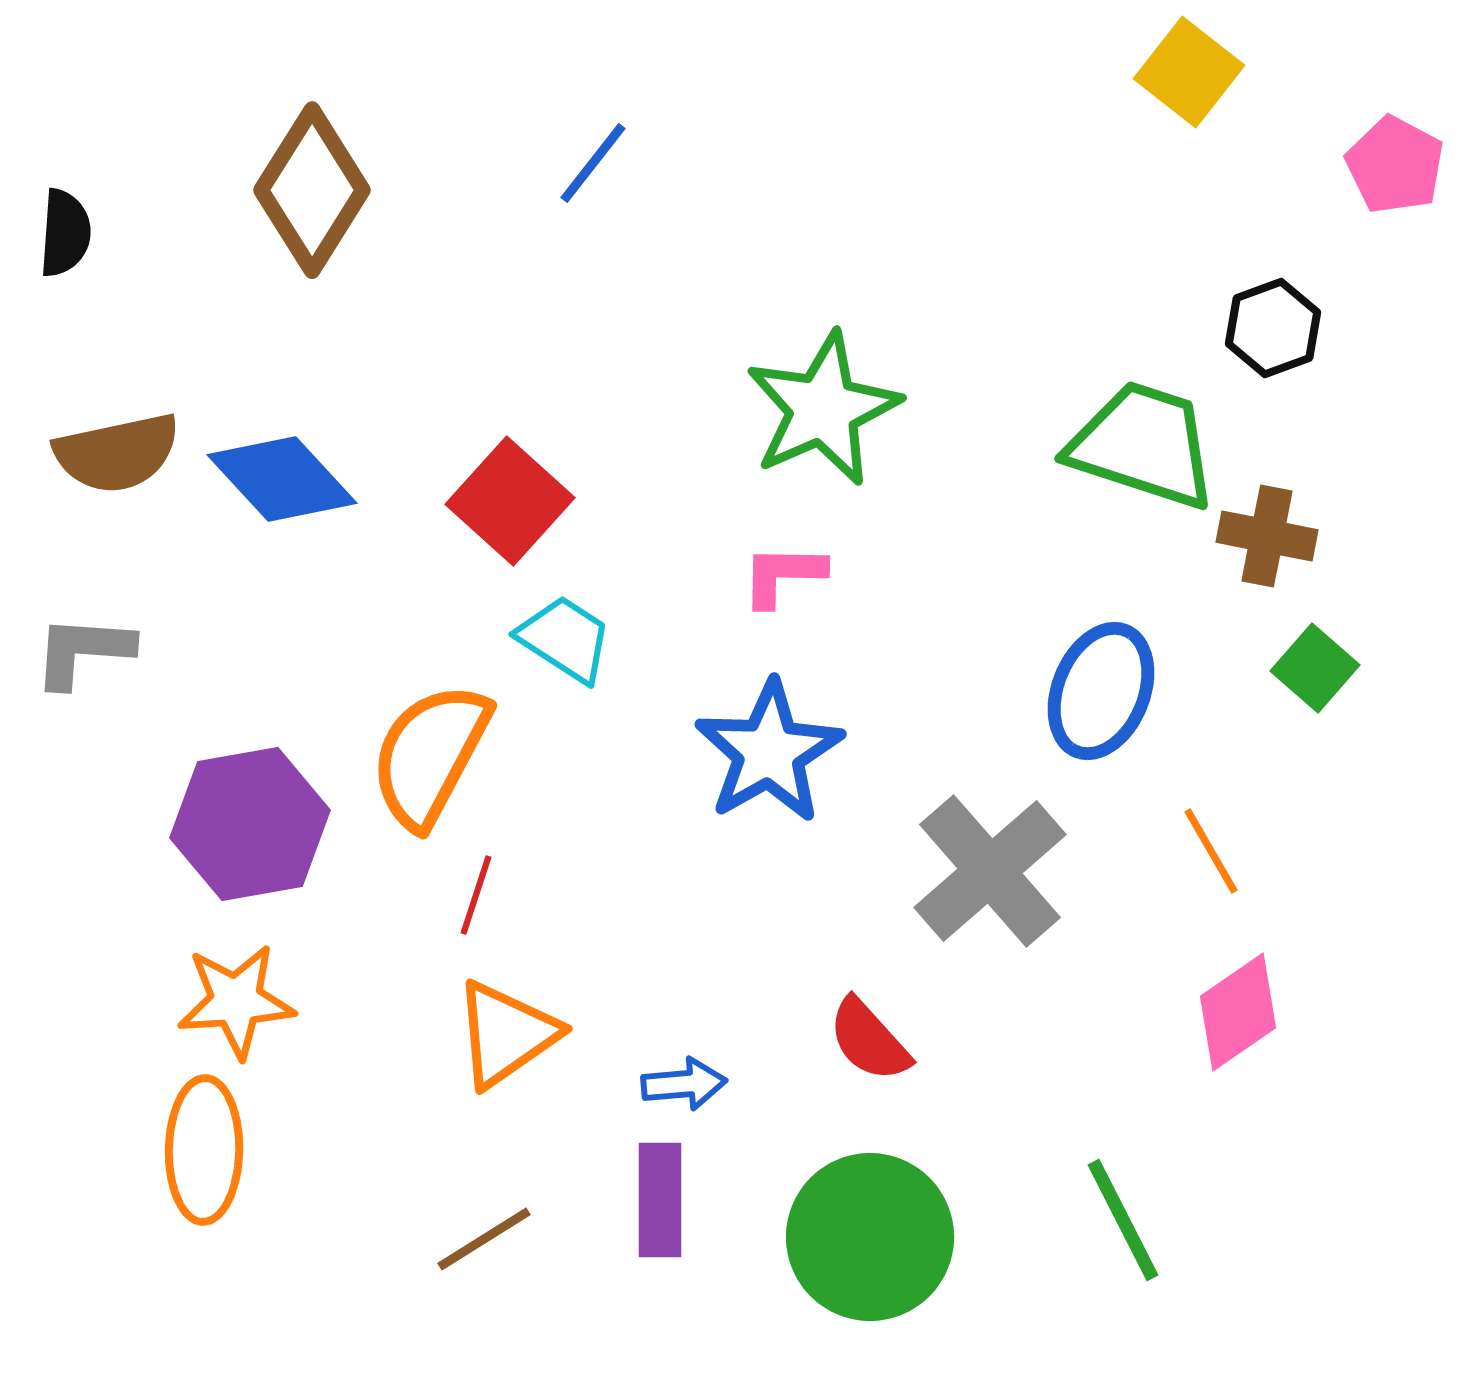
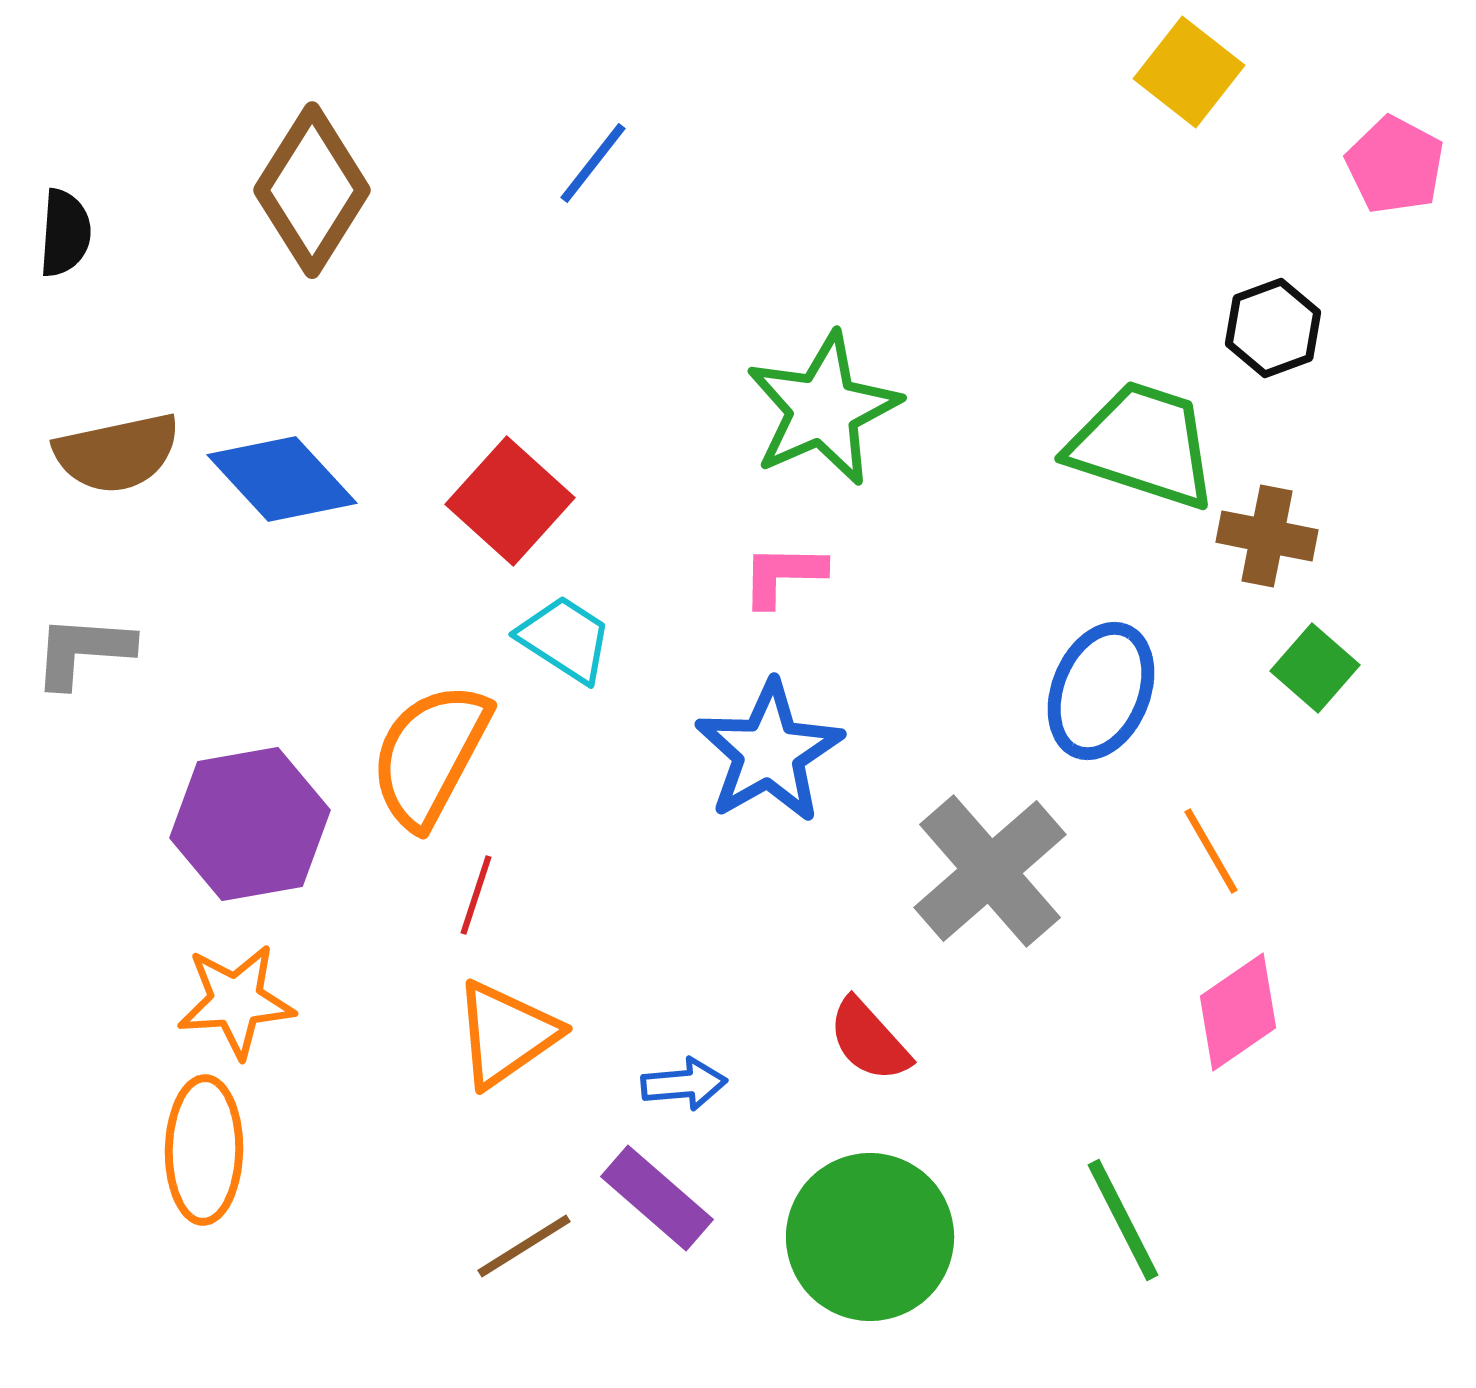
purple rectangle: moved 3 px left, 2 px up; rotated 49 degrees counterclockwise
brown line: moved 40 px right, 7 px down
